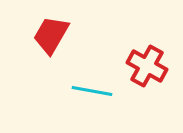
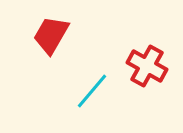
cyan line: rotated 60 degrees counterclockwise
